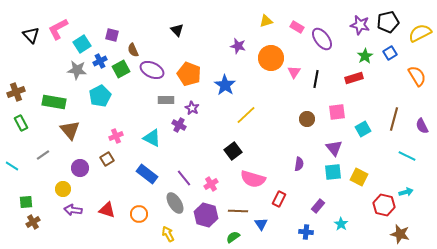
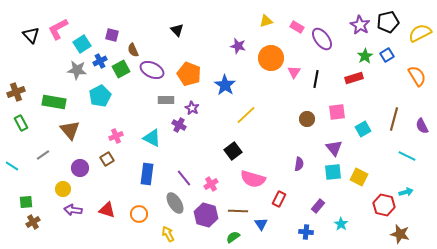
purple star at (360, 25): rotated 18 degrees clockwise
blue square at (390, 53): moved 3 px left, 2 px down
blue rectangle at (147, 174): rotated 60 degrees clockwise
